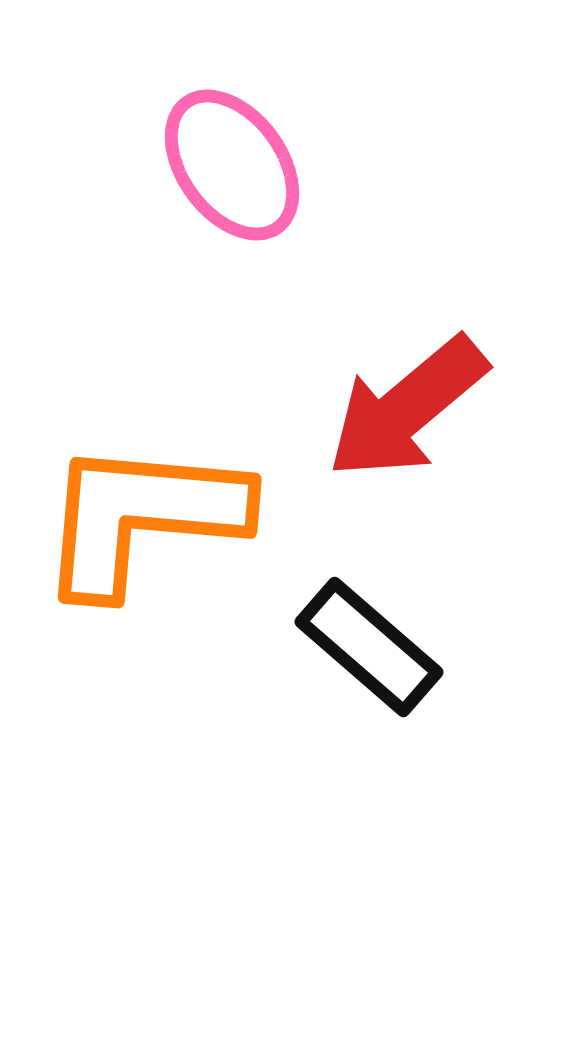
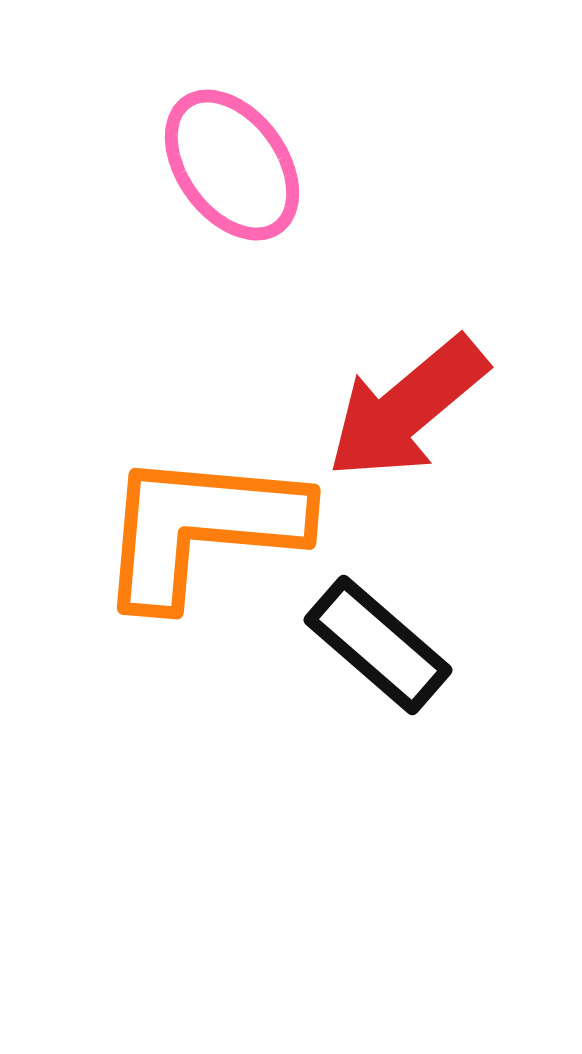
orange L-shape: moved 59 px right, 11 px down
black rectangle: moved 9 px right, 2 px up
